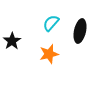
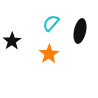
orange star: rotated 18 degrees counterclockwise
